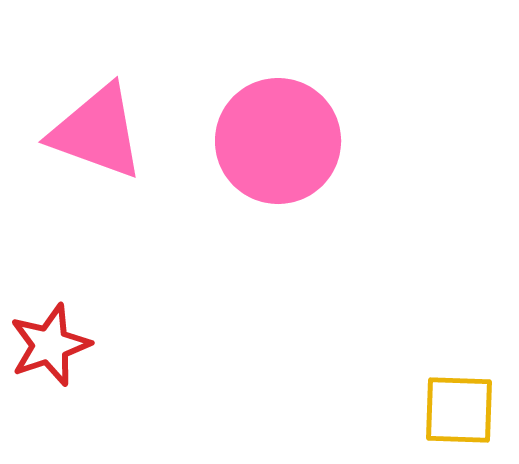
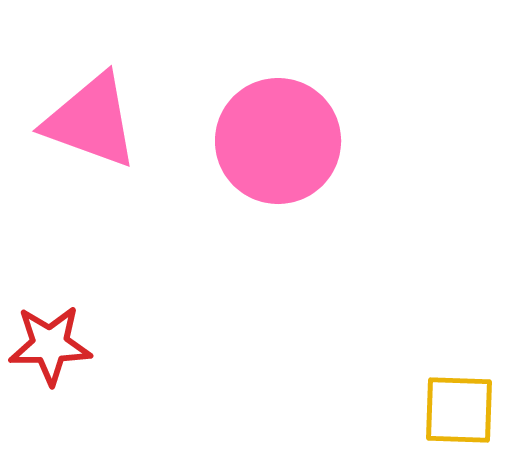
pink triangle: moved 6 px left, 11 px up
red star: rotated 18 degrees clockwise
